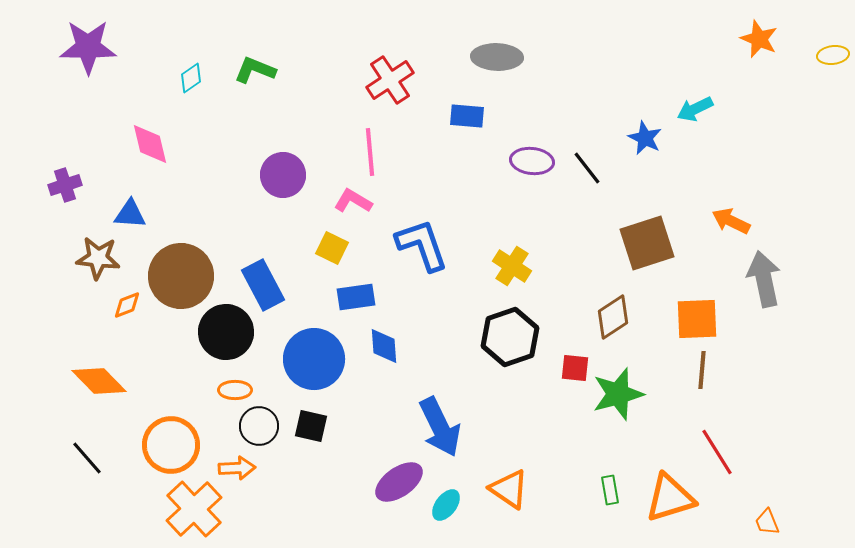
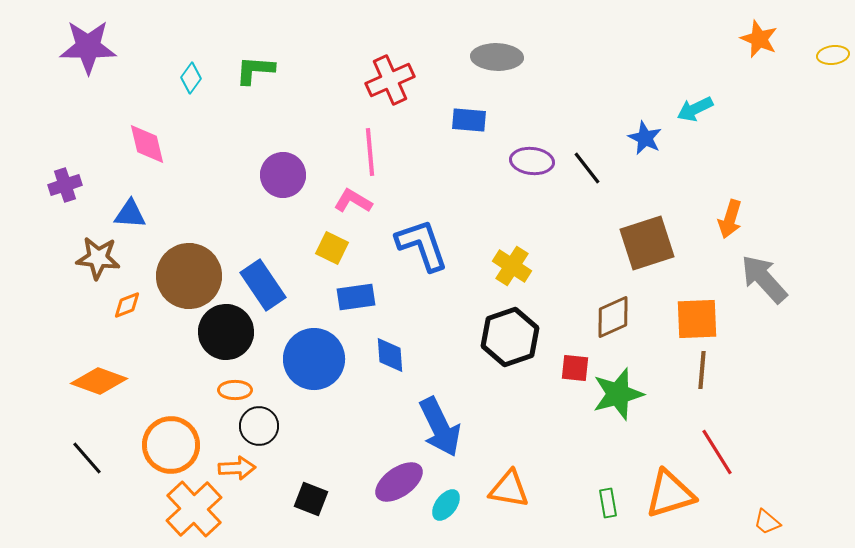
green L-shape at (255, 70): rotated 18 degrees counterclockwise
cyan diamond at (191, 78): rotated 20 degrees counterclockwise
red cross at (390, 80): rotated 9 degrees clockwise
blue rectangle at (467, 116): moved 2 px right, 4 px down
pink diamond at (150, 144): moved 3 px left
orange arrow at (731, 221): moved 1 px left, 2 px up; rotated 99 degrees counterclockwise
brown circle at (181, 276): moved 8 px right
gray arrow at (764, 279): rotated 30 degrees counterclockwise
blue rectangle at (263, 285): rotated 6 degrees counterclockwise
brown diamond at (613, 317): rotated 9 degrees clockwise
blue diamond at (384, 346): moved 6 px right, 9 px down
orange diamond at (99, 381): rotated 26 degrees counterclockwise
black square at (311, 426): moved 73 px down; rotated 8 degrees clockwise
orange triangle at (509, 489): rotated 24 degrees counterclockwise
green rectangle at (610, 490): moved 2 px left, 13 px down
orange triangle at (670, 498): moved 4 px up
orange trapezoid at (767, 522): rotated 28 degrees counterclockwise
